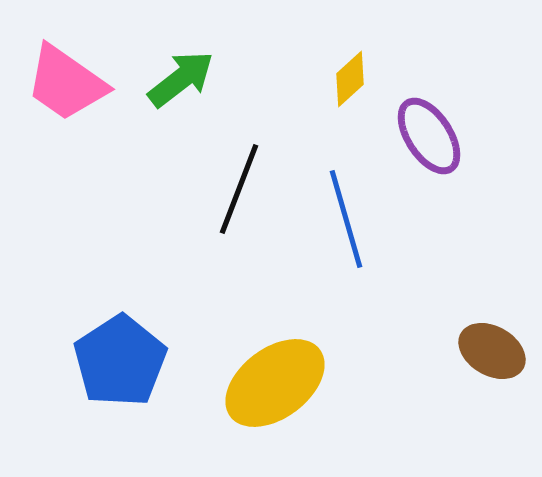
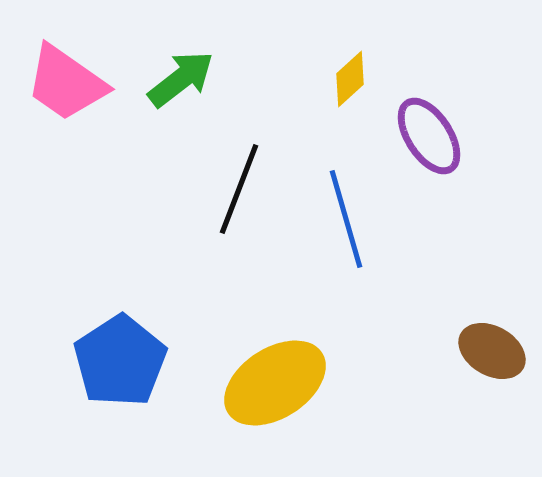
yellow ellipse: rotated 4 degrees clockwise
